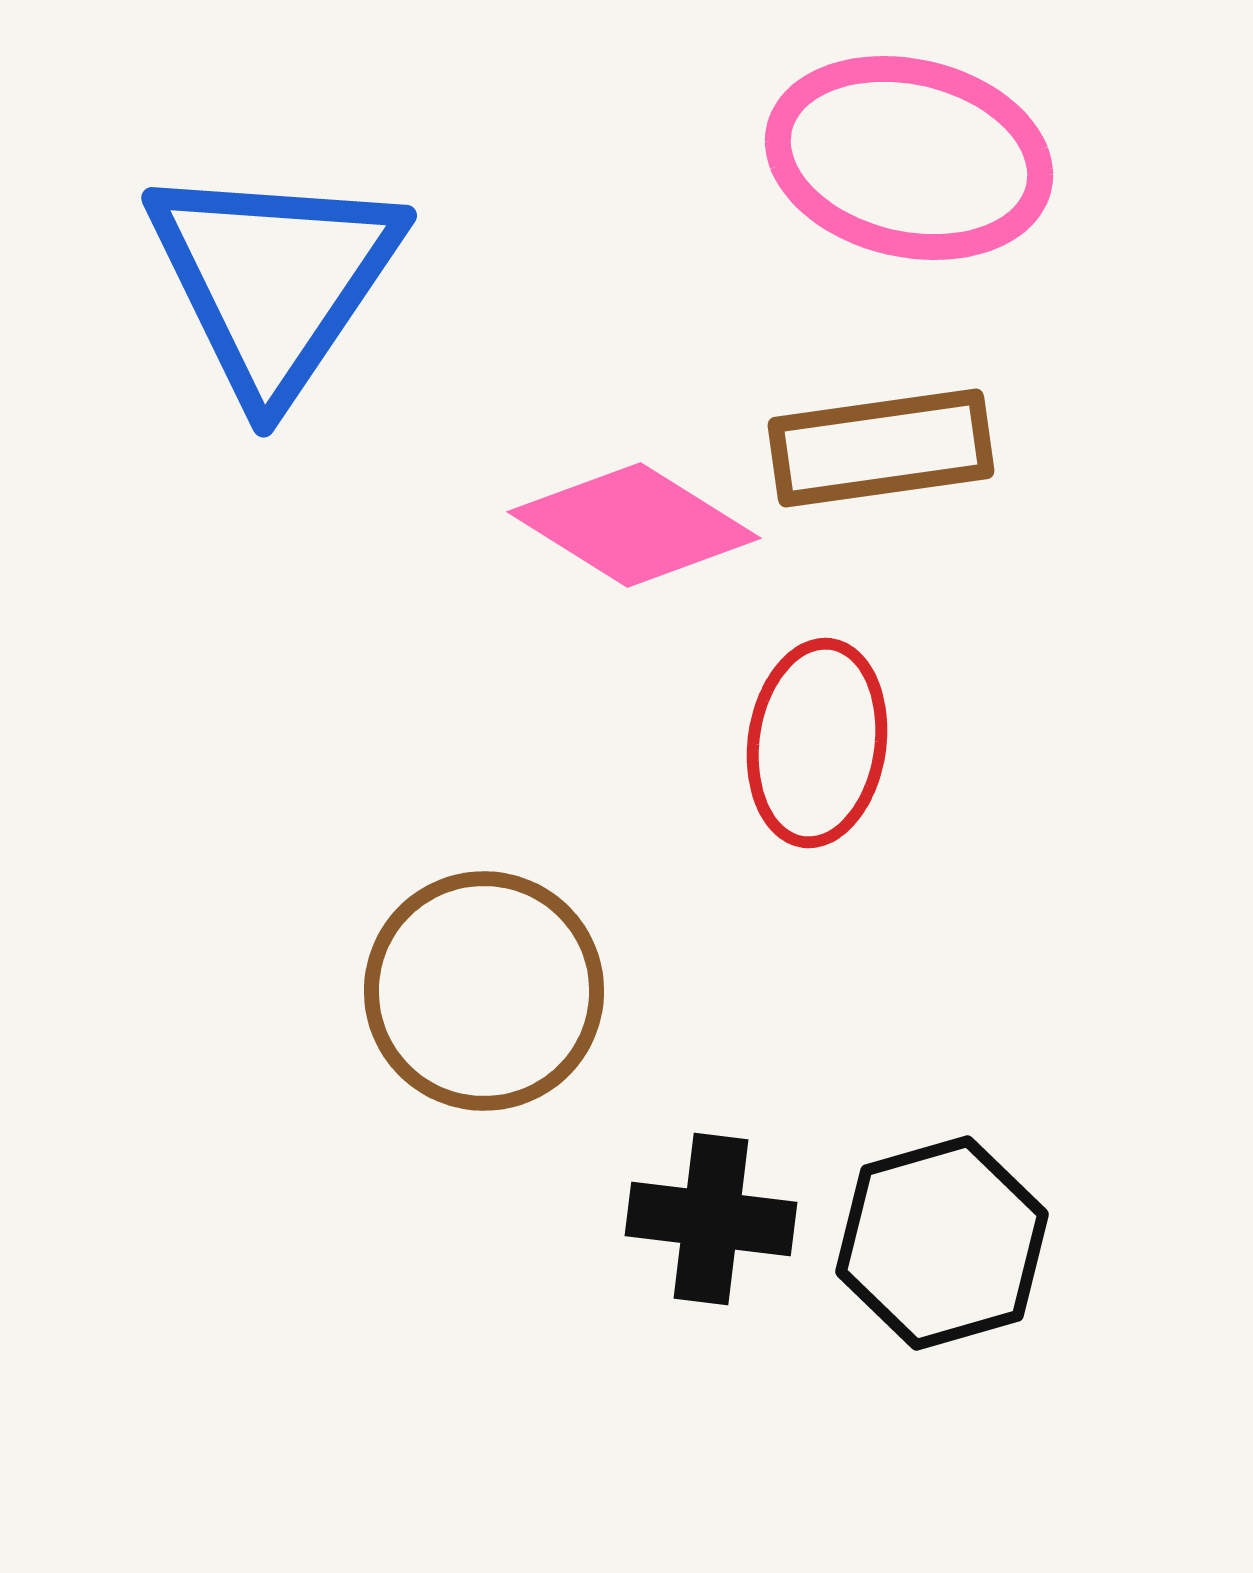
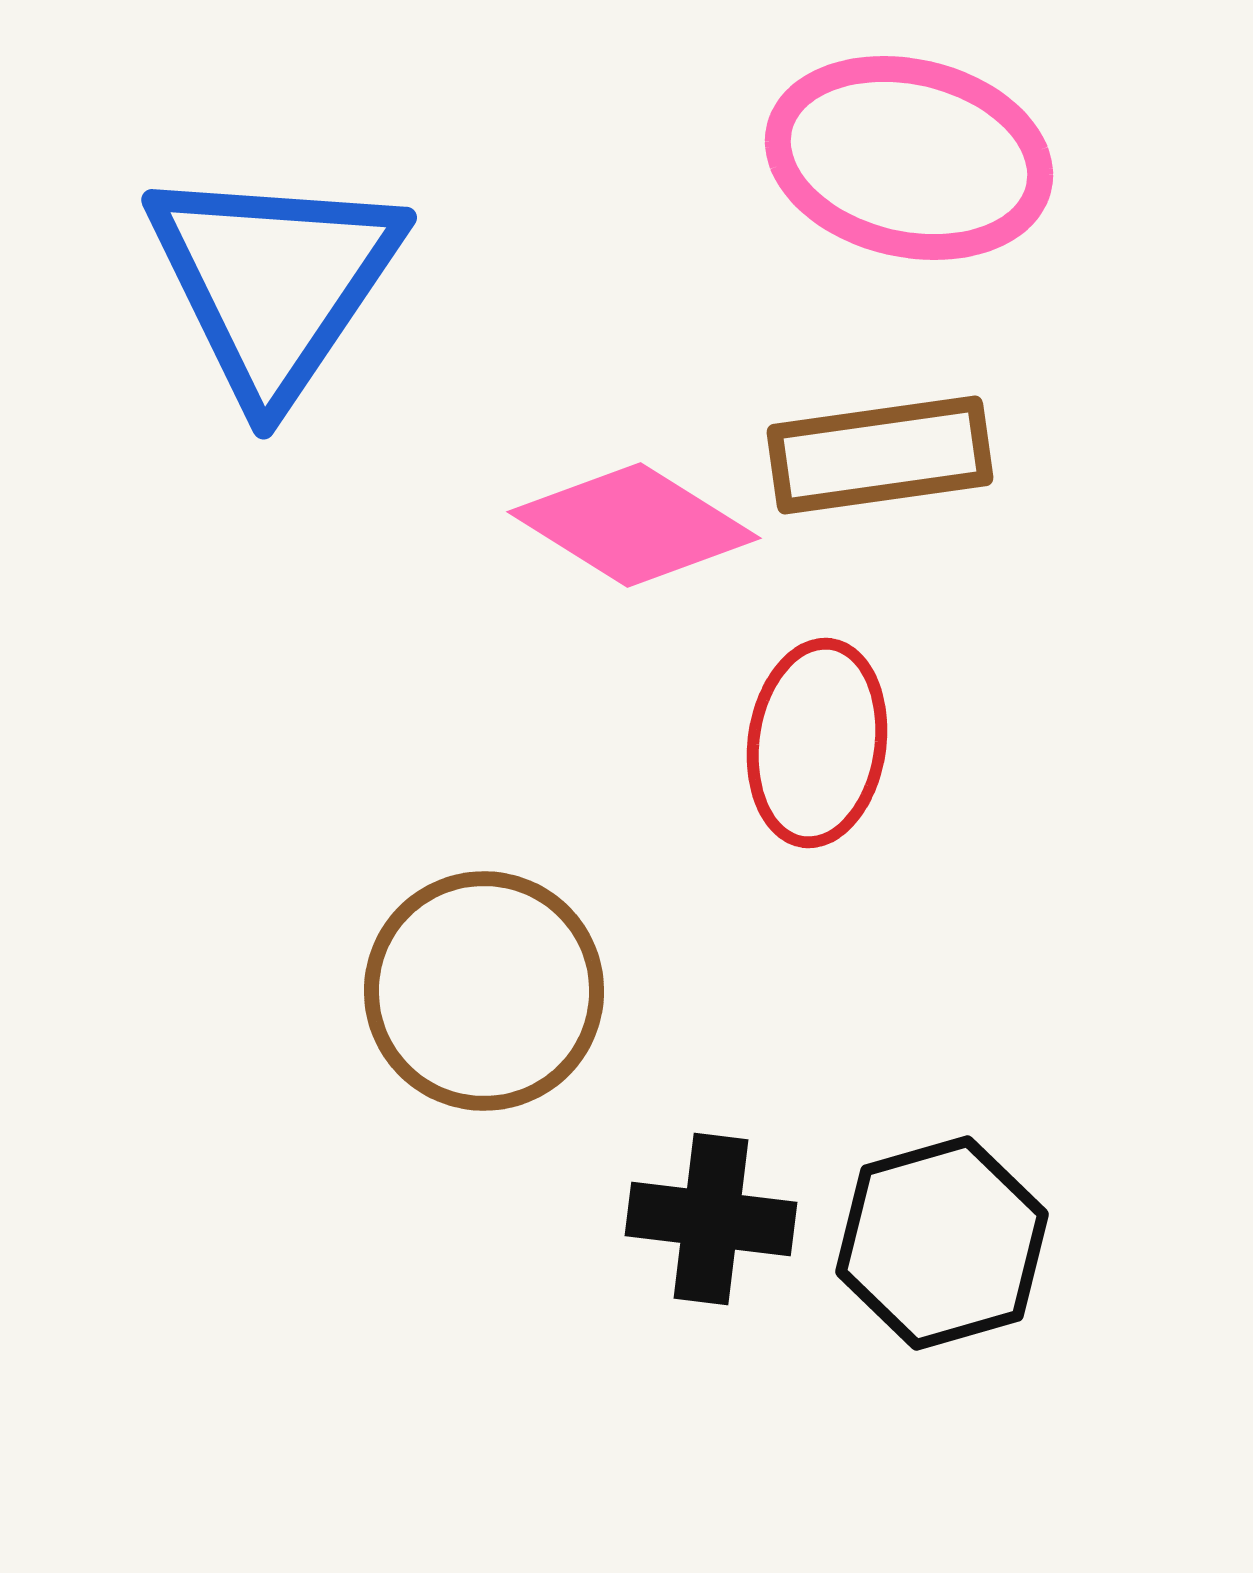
blue triangle: moved 2 px down
brown rectangle: moved 1 px left, 7 px down
